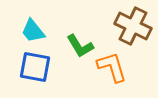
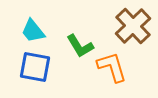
brown cross: rotated 21 degrees clockwise
